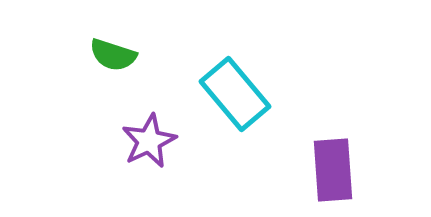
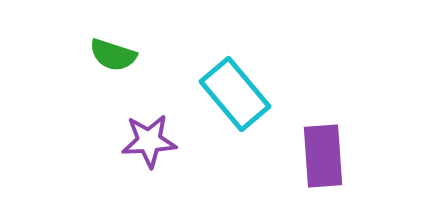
purple star: rotated 22 degrees clockwise
purple rectangle: moved 10 px left, 14 px up
